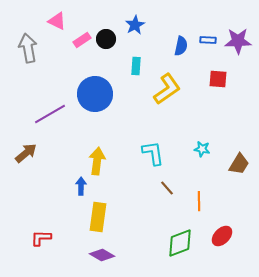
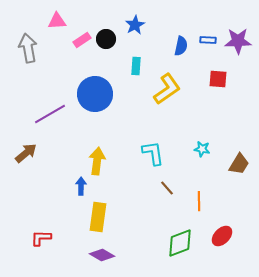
pink triangle: rotated 30 degrees counterclockwise
